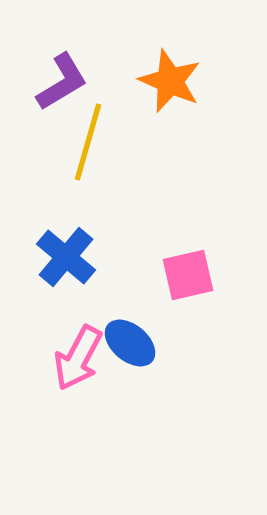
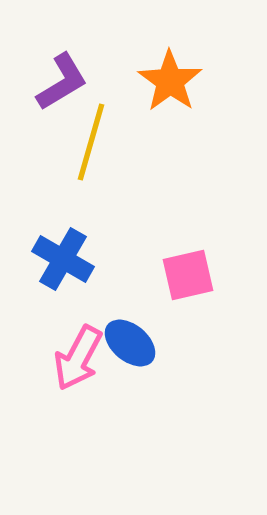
orange star: rotated 12 degrees clockwise
yellow line: moved 3 px right
blue cross: moved 3 px left, 2 px down; rotated 10 degrees counterclockwise
